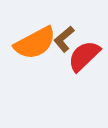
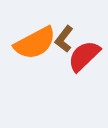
brown L-shape: rotated 12 degrees counterclockwise
